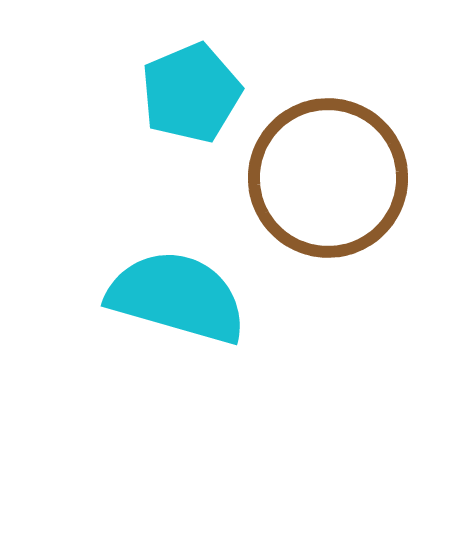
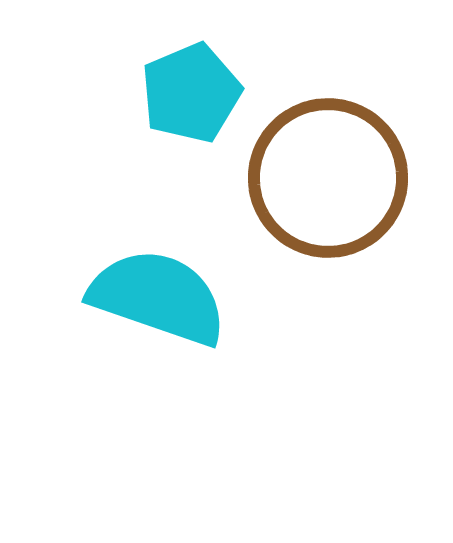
cyan semicircle: moved 19 px left; rotated 3 degrees clockwise
